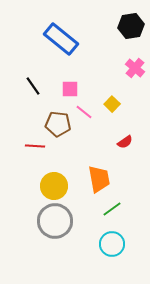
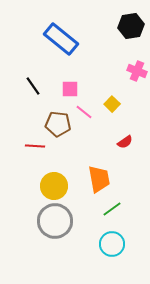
pink cross: moved 2 px right, 3 px down; rotated 18 degrees counterclockwise
